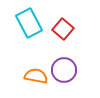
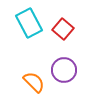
orange semicircle: moved 2 px left, 6 px down; rotated 35 degrees clockwise
